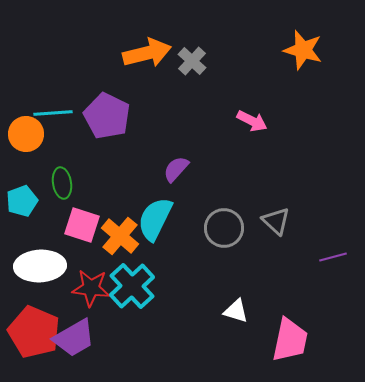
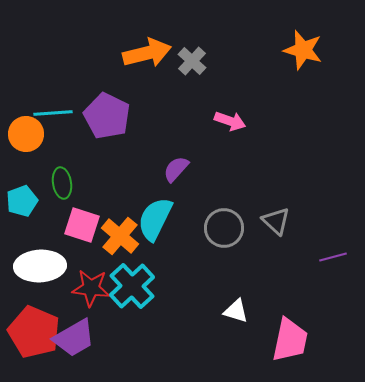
pink arrow: moved 22 px left; rotated 8 degrees counterclockwise
